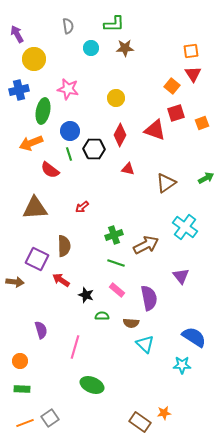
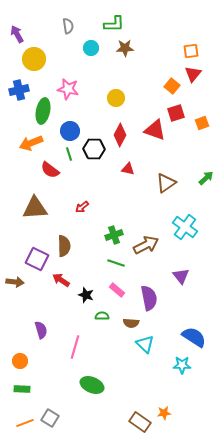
red triangle at (193, 74): rotated 12 degrees clockwise
green arrow at (206, 178): rotated 14 degrees counterclockwise
gray square at (50, 418): rotated 24 degrees counterclockwise
